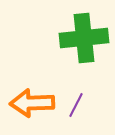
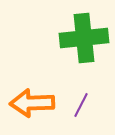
purple line: moved 5 px right
